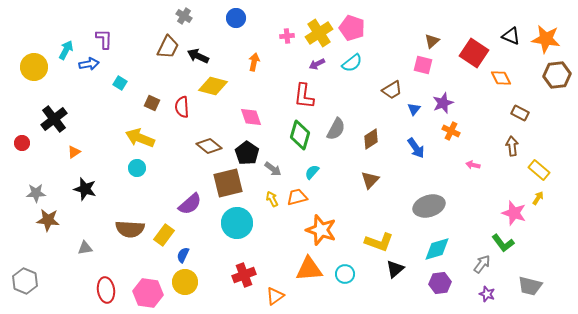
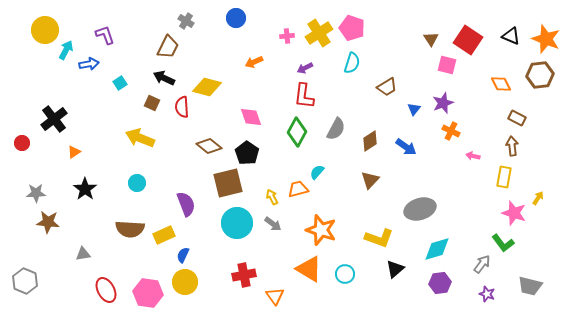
gray cross at (184, 16): moved 2 px right, 5 px down
purple L-shape at (104, 39): moved 1 px right, 4 px up; rotated 20 degrees counterclockwise
orange star at (546, 39): rotated 12 degrees clockwise
brown triangle at (432, 41): moved 1 px left, 2 px up; rotated 21 degrees counterclockwise
red square at (474, 53): moved 6 px left, 13 px up
black arrow at (198, 56): moved 34 px left, 22 px down
orange arrow at (254, 62): rotated 126 degrees counterclockwise
cyan semicircle at (352, 63): rotated 35 degrees counterclockwise
purple arrow at (317, 64): moved 12 px left, 4 px down
pink square at (423, 65): moved 24 px right
yellow circle at (34, 67): moved 11 px right, 37 px up
brown hexagon at (557, 75): moved 17 px left
orange diamond at (501, 78): moved 6 px down
cyan square at (120, 83): rotated 24 degrees clockwise
yellow diamond at (213, 86): moved 6 px left, 1 px down
brown trapezoid at (392, 90): moved 5 px left, 3 px up
brown rectangle at (520, 113): moved 3 px left, 5 px down
green diamond at (300, 135): moved 3 px left, 3 px up; rotated 12 degrees clockwise
brown diamond at (371, 139): moved 1 px left, 2 px down
blue arrow at (416, 148): moved 10 px left, 1 px up; rotated 20 degrees counterclockwise
pink arrow at (473, 165): moved 9 px up
cyan circle at (137, 168): moved 15 px down
gray arrow at (273, 169): moved 55 px down
yellow rectangle at (539, 170): moved 35 px left, 7 px down; rotated 60 degrees clockwise
cyan semicircle at (312, 172): moved 5 px right
black star at (85, 189): rotated 20 degrees clockwise
orange trapezoid at (297, 197): moved 1 px right, 8 px up
yellow arrow at (272, 199): moved 2 px up
purple semicircle at (190, 204): moved 4 px left; rotated 70 degrees counterclockwise
gray ellipse at (429, 206): moved 9 px left, 3 px down
brown star at (48, 220): moved 2 px down
yellow rectangle at (164, 235): rotated 30 degrees clockwise
yellow L-shape at (379, 242): moved 4 px up
gray triangle at (85, 248): moved 2 px left, 6 px down
orange triangle at (309, 269): rotated 36 degrees clockwise
red cross at (244, 275): rotated 10 degrees clockwise
red ellipse at (106, 290): rotated 20 degrees counterclockwise
orange triangle at (275, 296): rotated 30 degrees counterclockwise
